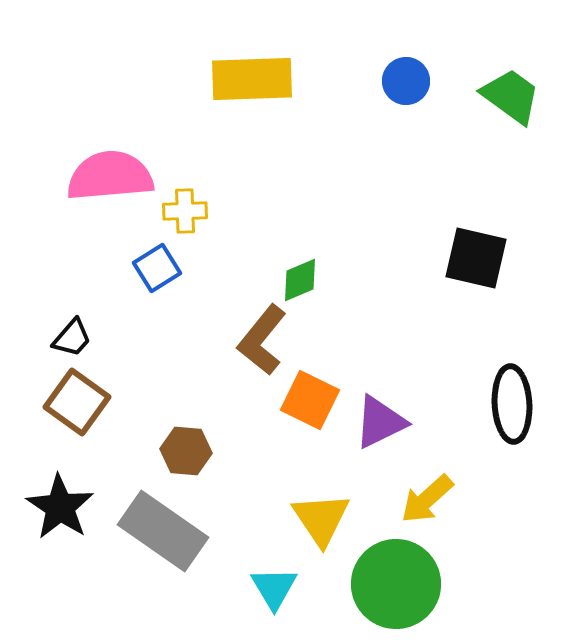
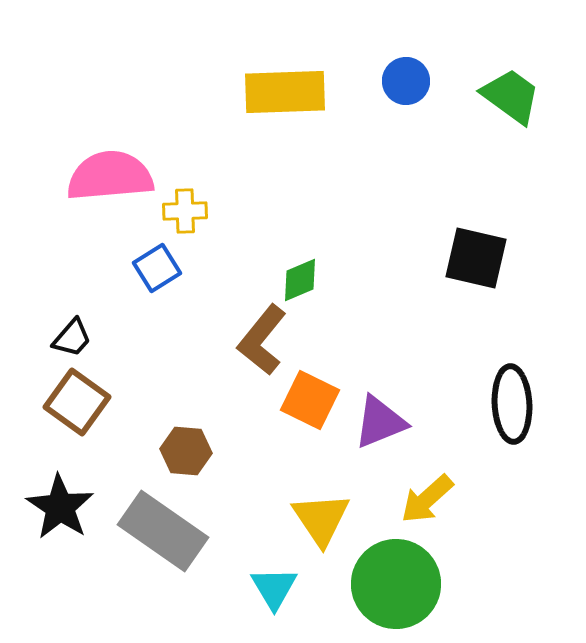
yellow rectangle: moved 33 px right, 13 px down
purple triangle: rotated 4 degrees clockwise
